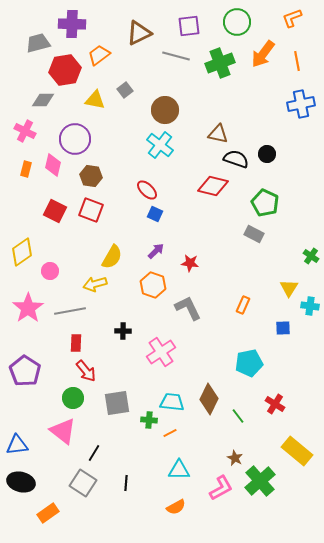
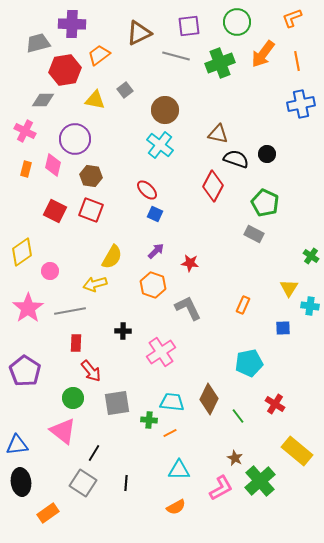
red diamond at (213, 186): rotated 76 degrees counterclockwise
red arrow at (86, 371): moved 5 px right
black ellipse at (21, 482): rotated 68 degrees clockwise
